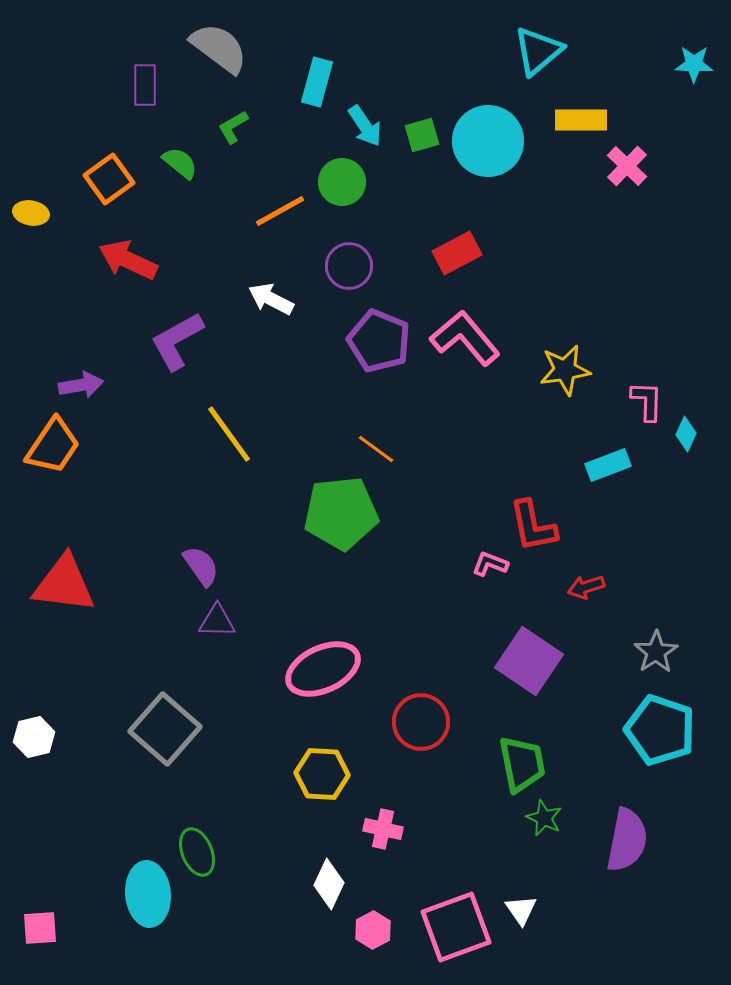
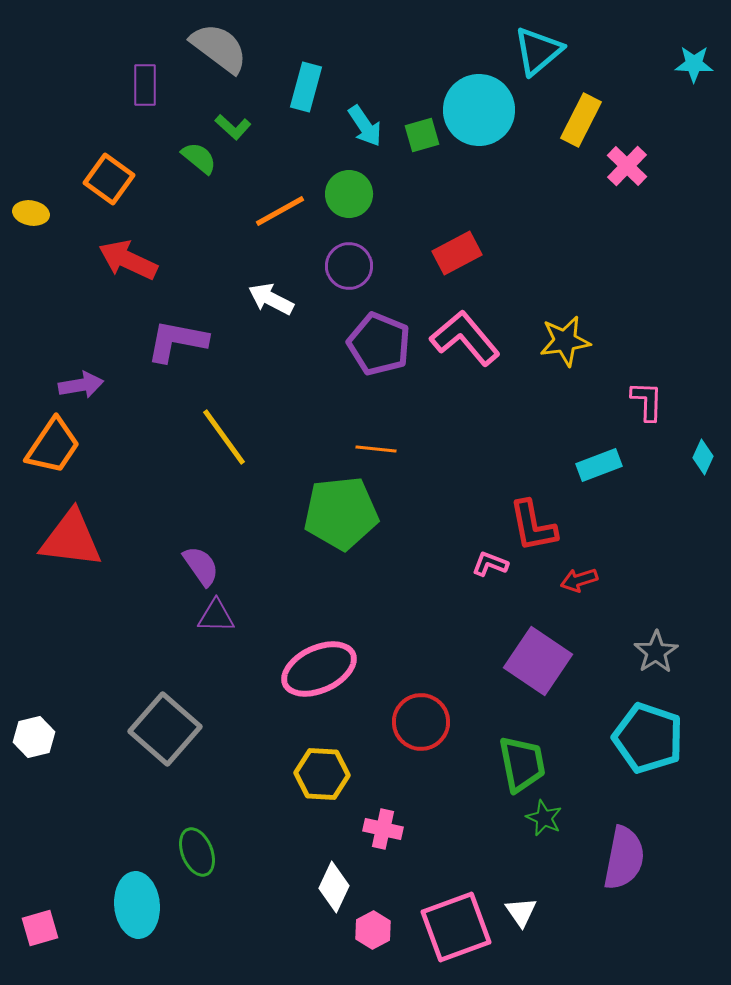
cyan rectangle at (317, 82): moved 11 px left, 5 px down
yellow rectangle at (581, 120): rotated 63 degrees counterclockwise
green L-shape at (233, 127): rotated 108 degrees counterclockwise
cyan circle at (488, 141): moved 9 px left, 31 px up
green semicircle at (180, 163): moved 19 px right, 5 px up
orange square at (109, 179): rotated 18 degrees counterclockwise
green circle at (342, 182): moved 7 px right, 12 px down
purple L-shape at (177, 341): rotated 40 degrees clockwise
purple pentagon at (379, 341): moved 3 px down
yellow star at (565, 370): moved 29 px up
yellow line at (229, 434): moved 5 px left, 3 px down
cyan diamond at (686, 434): moved 17 px right, 23 px down
orange line at (376, 449): rotated 30 degrees counterclockwise
cyan rectangle at (608, 465): moved 9 px left
red triangle at (64, 584): moved 7 px right, 45 px up
red arrow at (586, 587): moved 7 px left, 7 px up
purple triangle at (217, 621): moved 1 px left, 5 px up
purple square at (529, 661): moved 9 px right
pink ellipse at (323, 669): moved 4 px left
cyan pentagon at (660, 730): moved 12 px left, 8 px down
purple semicircle at (627, 840): moved 3 px left, 18 px down
white diamond at (329, 884): moved 5 px right, 3 px down
cyan ellipse at (148, 894): moved 11 px left, 11 px down
white triangle at (521, 910): moved 2 px down
pink square at (40, 928): rotated 12 degrees counterclockwise
